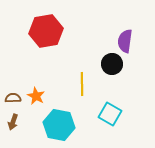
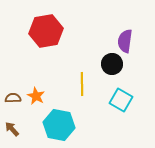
cyan square: moved 11 px right, 14 px up
brown arrow: moved 1 px left, 7 px down; rotated 119 degrees clockwise
